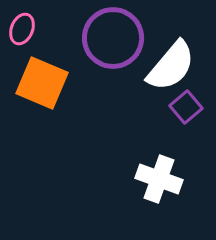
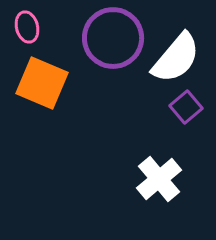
pink ellipse: moved 5 px right, 2 px up; rotated 36 degrees counterclockwise
white semicircle: moved 5 px right, 8 px up
white cross: rotated 30 degrees clockwise
